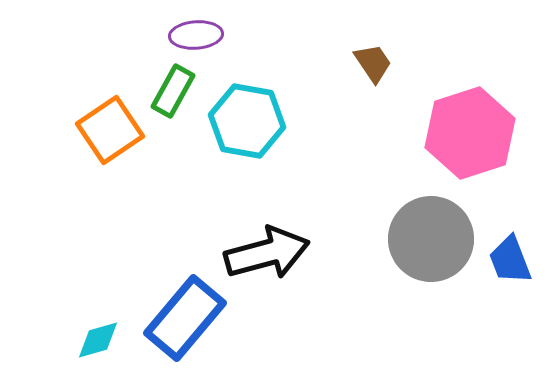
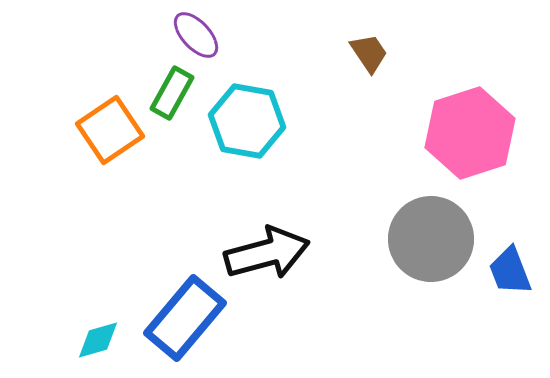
purple ellipse: rotated 51 degrees clockwise
brown trapezoid: moved 4 px left, 10 px up
green rectangle: moved 1 px left, 2 px down
blue trapezoid: moved 11 px down
